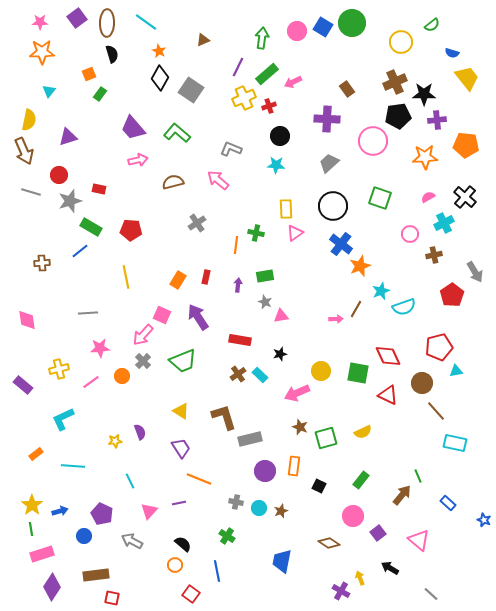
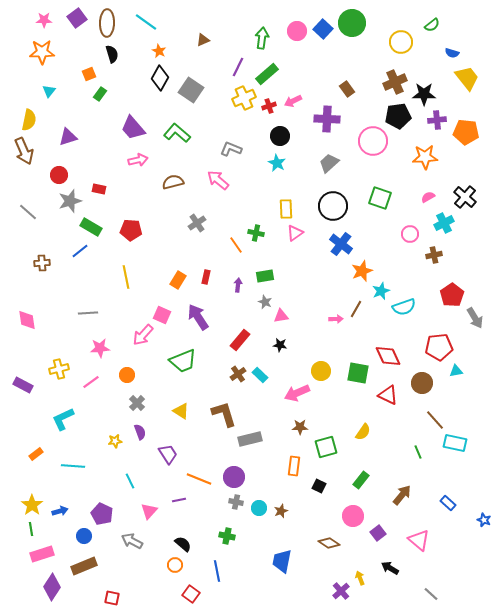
pink star at (40, 22): moved 4 px right, 2 px up
blue square at (323, 27): moved 2 px down; rotated 12 degrees clockwise
pink arrow at (293, 82): moved 19 px down
orange pentagon at (466, 145): moved 13 px up
cyan star at (276, 165): moved 1 px right, 2 px up; rotated 24 degrees clockwise
gray line at (31, 192): moved 3 px left, 20 px down; rotated 24 degrees clockwise
orange line at (236, 245): rotated 42 degrees counterclockwise
orange star at (360, 266): moved 2 px right, 5 px down
gray arrow at (475, 272): moved 46 px down
red rectangle at (240, 340): rotated 60 degrees counterclockwise
red pentagon at (439, 347): rotated 8 degrees clockwise
black star at (280, 354): moved 9 px up; rotated 24 degrees clockwise
gray cross at (143, 361): moved 6 px left, 42 px down
orange circle at (122, 376): moved 5 px right, 1 px up
purple rectangle at (23, 385): rotated 12 degrees counterclockwise
brown line at (436, 411): moved 1 px left, 9 px down
brown L-shape at (224, 417): moved 3 px up
brown star at (300, 427): rotated 21 degrees counterclockwise
yellow semicircle at (363, 432): rotated 30 degrees counterclockwise
green square at (326, 438): moved 9 px down
purple trapezoid at (181, 448): moved 13 px left, 6 px down
purple circle at (265, 471): moved 31 px left, 6 px down
green line at (418, 476): moved 24 px up
purple line at (179, 503): moved 3 px up
green cross at (227, 536): rotated 21 degrees counterclockwise
brown rectangle at (96, 575): moved 12 px left, 9 px up; rotated 15 degrees counterclockwise
purple cross at (341, 591): rotated 18 degrees clockwise
